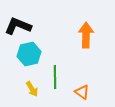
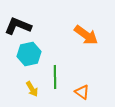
orange arrow: rotated 125 degrees clockwise
